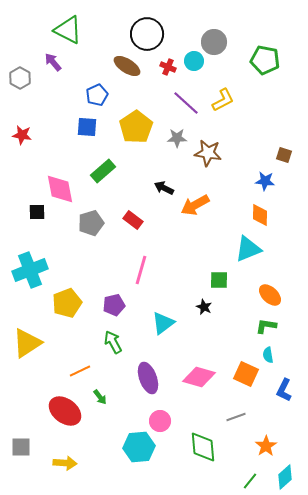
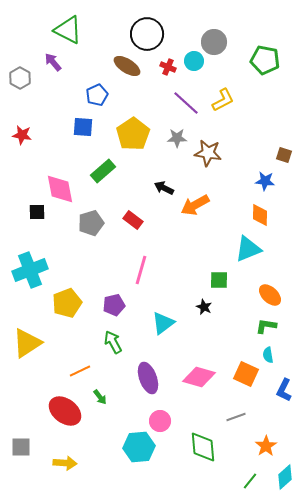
blue square at (87, 127): moved 4 px left
yellow pentagon at (136, 127): moved 3 px left, 7 px down
